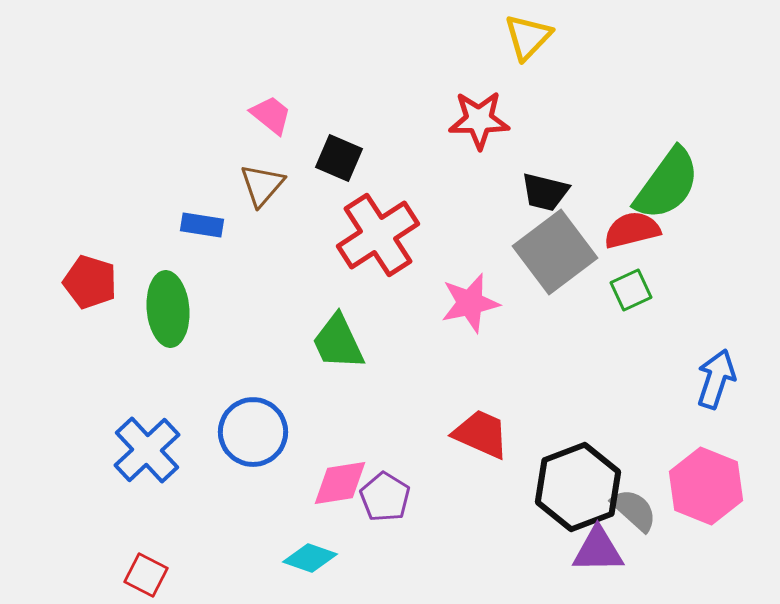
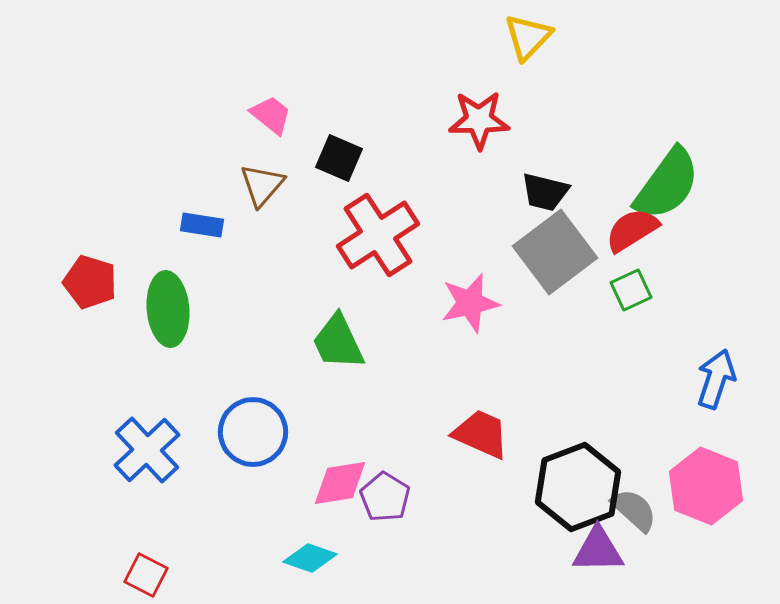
red semicircle: rotated 18 degrees counterclockwise
